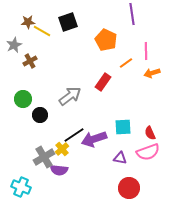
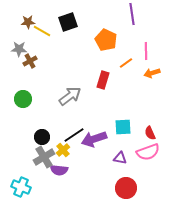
gray star: moved 5 px right, 4 px down; rotated 28 degrees clockwise
red rectangle: moved 2 px up; rotated 18 degrees counterclockwise
black circle: moved 2 px right, 22 px down
yellow cross: moved 1 px right, 1 px down
red circle: moved 3 px left
